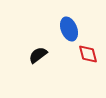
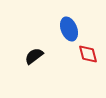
black semicircle: moved 4 px left, 1 px down
